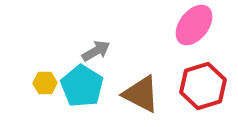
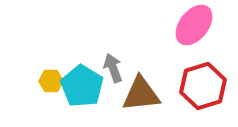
gray arrow: moved 17 px right, 17 px down; rotated 80 degrees counterclockwise
yellow hexagon: moved 6 px right, 2 px up
brown triangle: rotated 33 degrees counterclockwise
